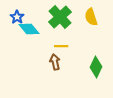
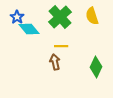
yellow semicircle: moved 1 px right, 1 px up
